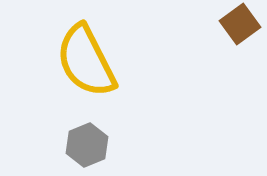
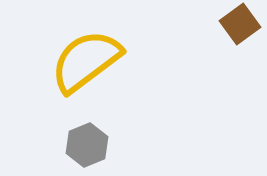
yellow semicircle: rotated 80 degrees clockwise
